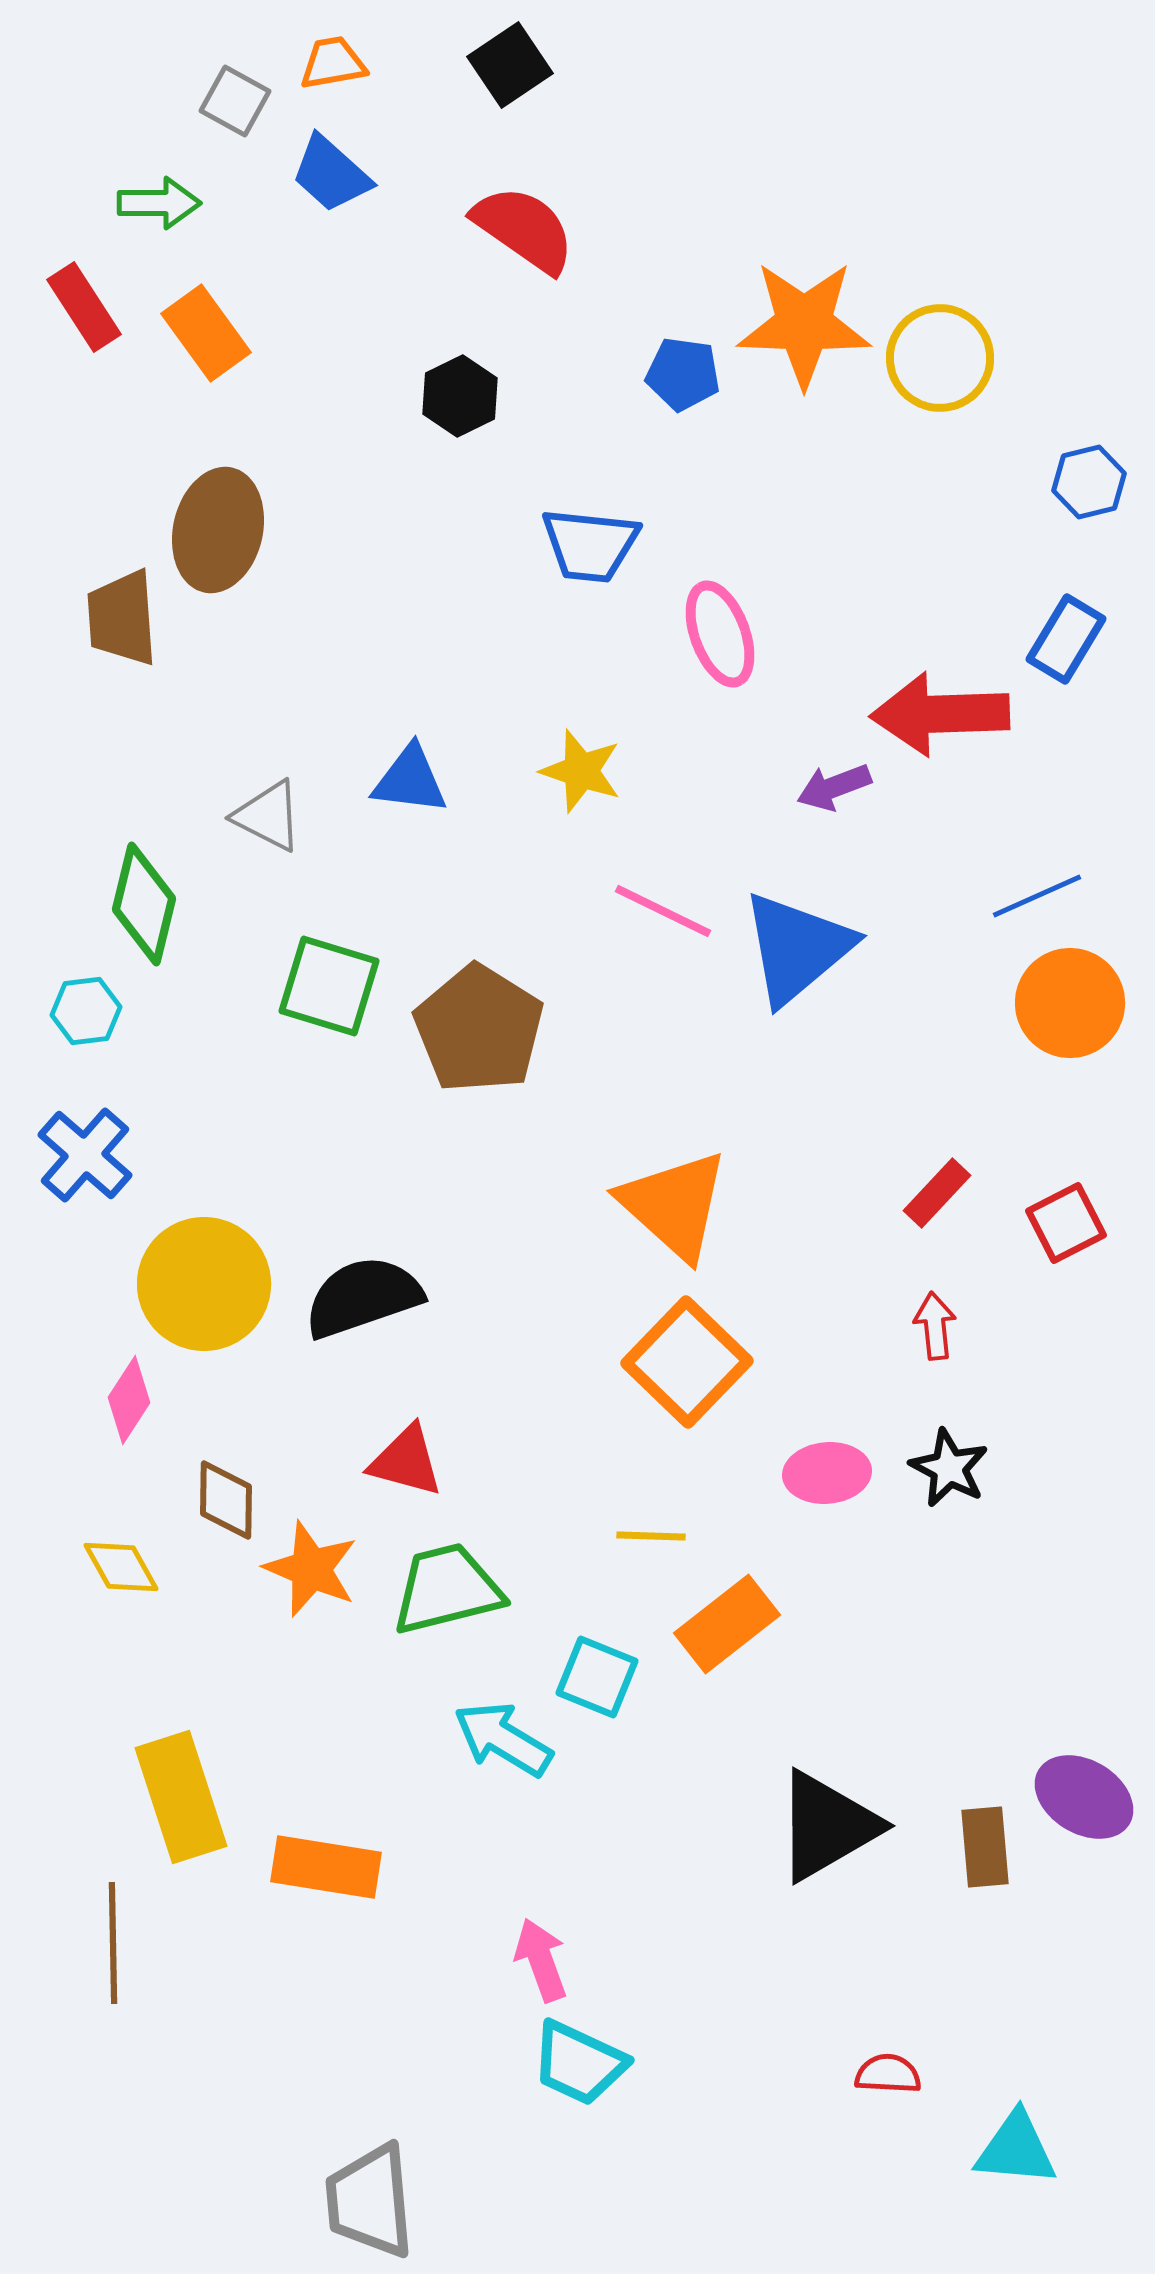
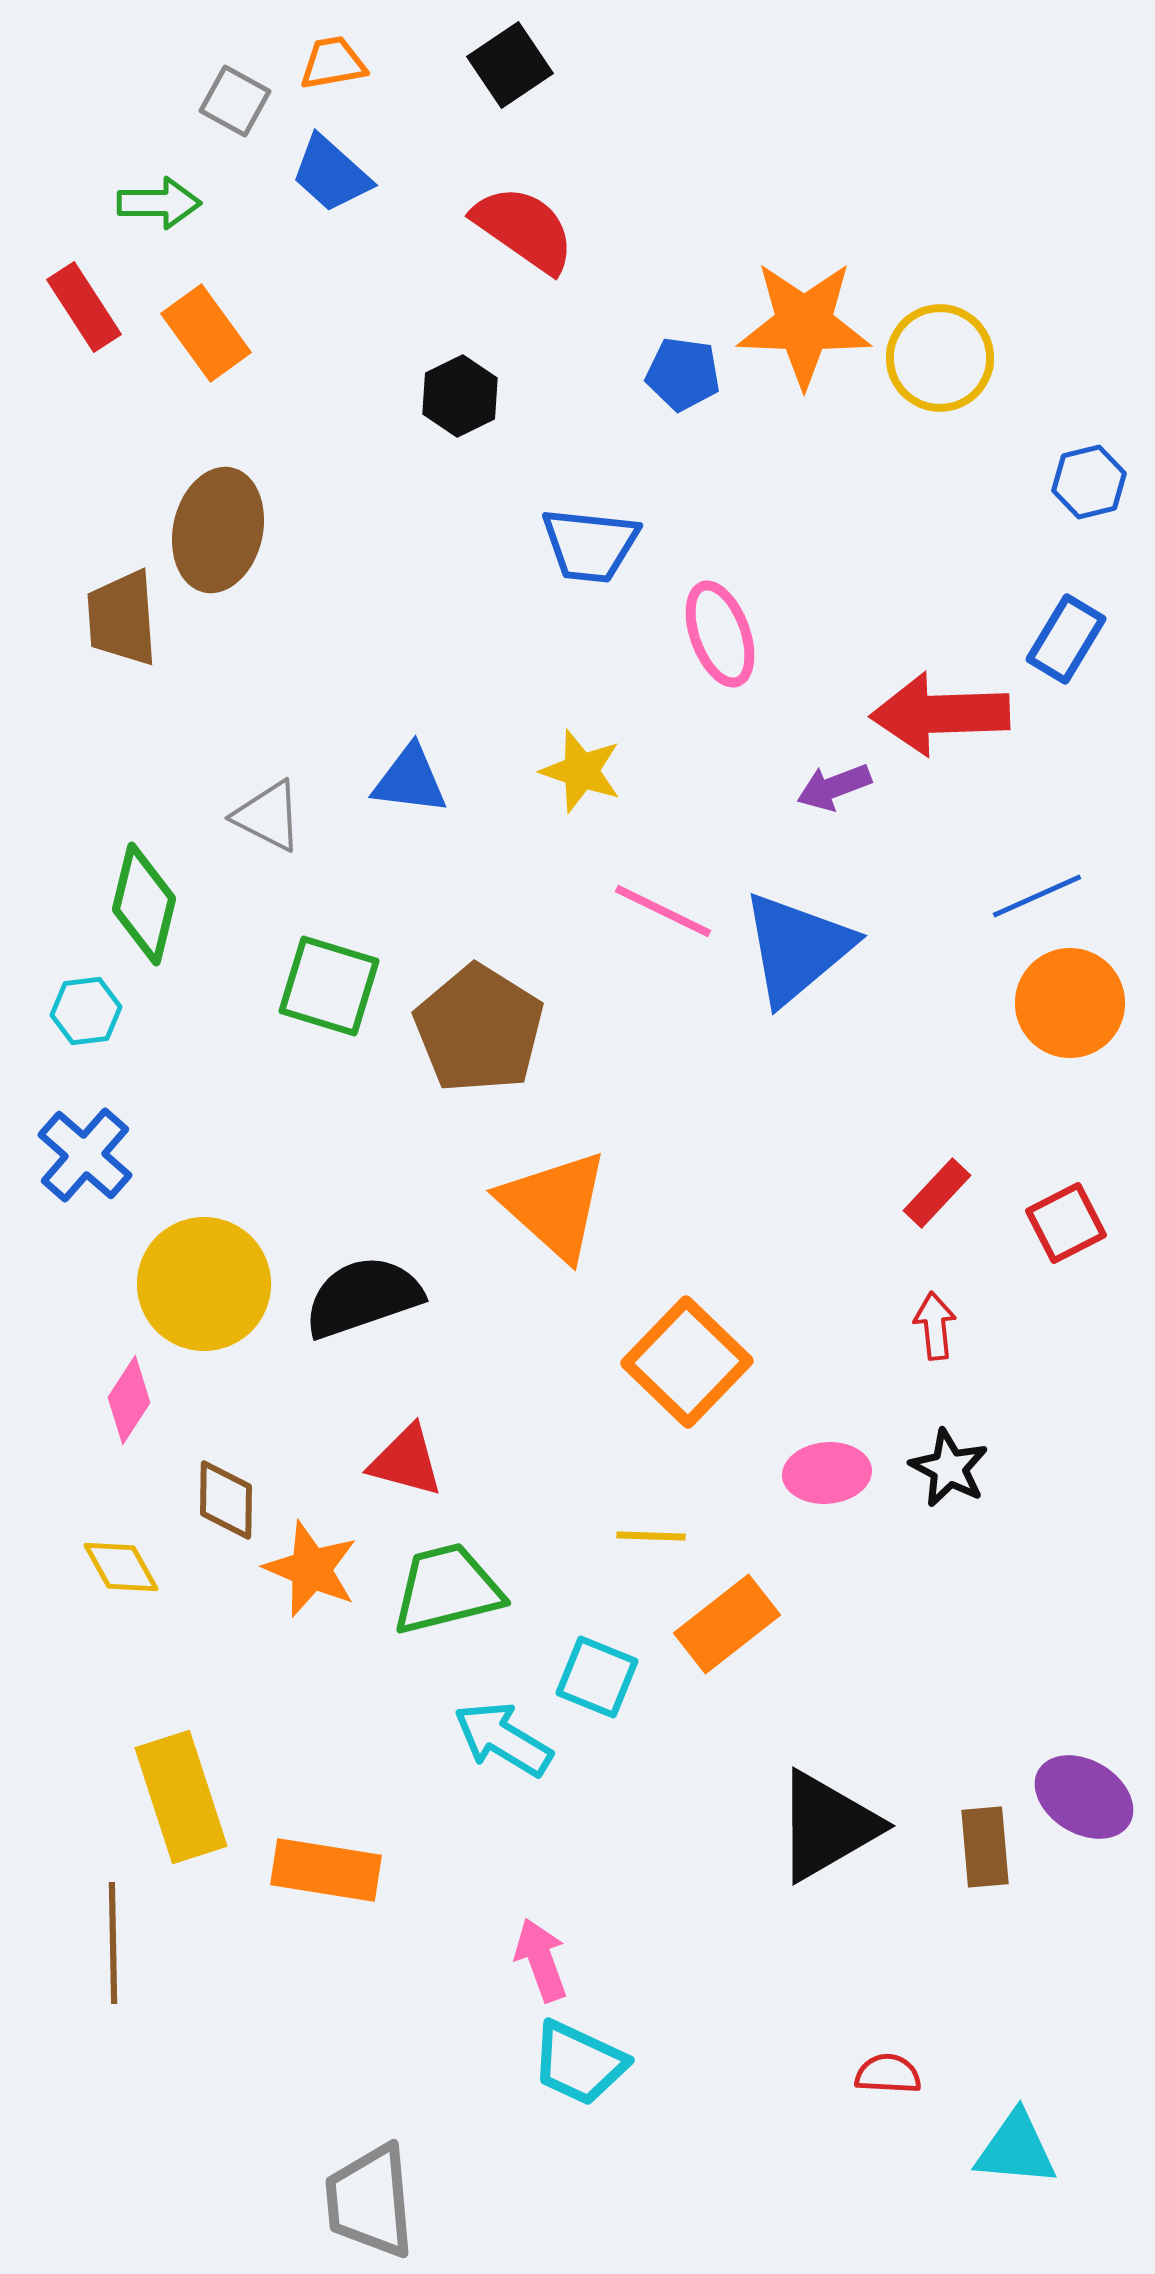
orange triangle at (674, 1205): moved 120 px left
orange rectangle at (326, 1867): moved 3 px down
